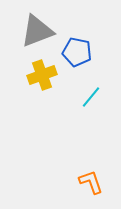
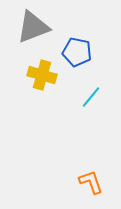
gray triangle: moved 4 px left, 4 px up
yellow cross: rotated 36 degrees clockwise
